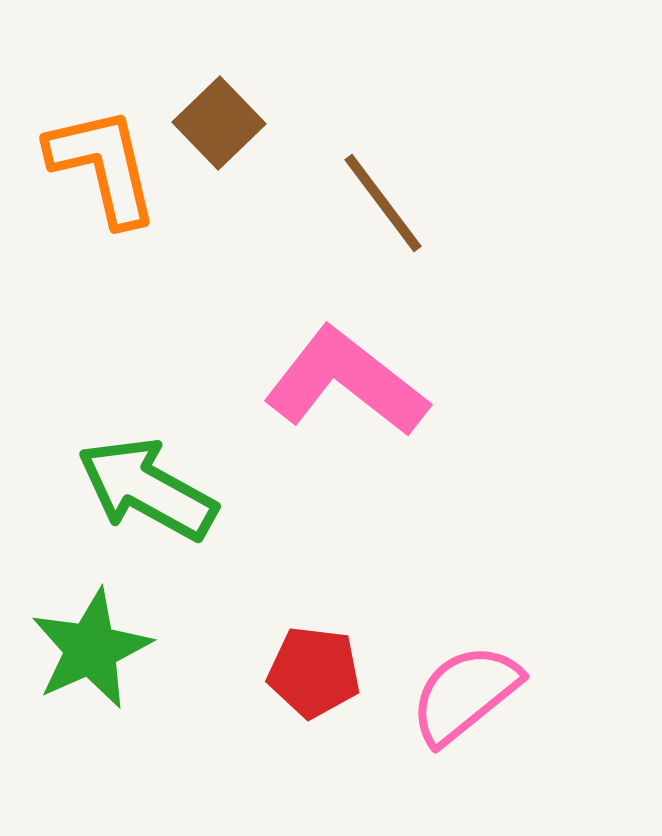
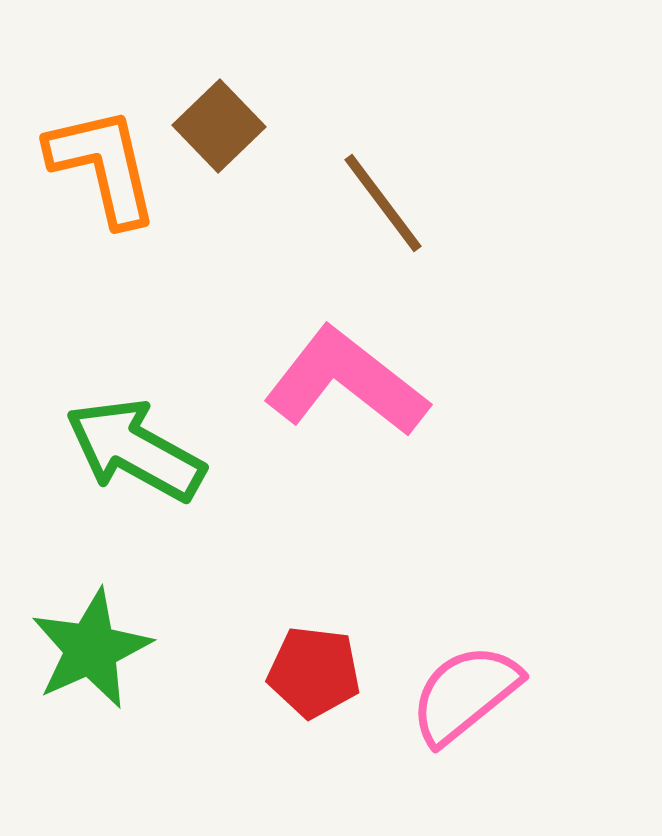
brown square: moved 3 px down
green arrow: moved 12 px left, 39 px up
